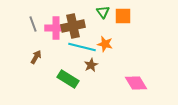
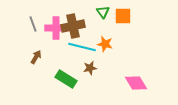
brown star: moved 1 px left, 3 px down; rotated 16 degrees clockwise
green rectangle: moved 2 px left
